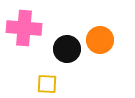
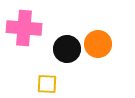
orange circle: moved 2 px left, 4 px down
